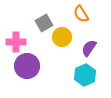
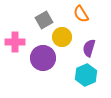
gray square: moved 3 px up
pink cross: moved 1 px left
purple semicircle: rotated 18 degrees counterclockwise
purple circle: moved 16 px right, 8 px up
cyan hexagon: moved 1 px right
